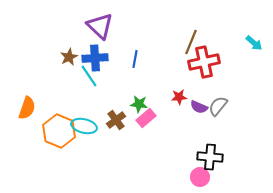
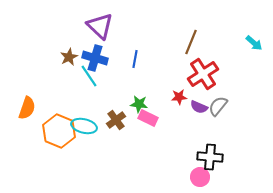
blue cross: rotated 20 degrees clockwise
red cross: moved 1 px left, 12 px down; rotated 20 degrees counterclockwise
pink rectangle: moved 2 px right; rotated 66 degrees clockwise
